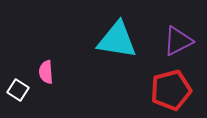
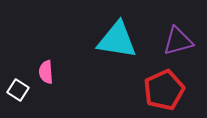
purple triangle: rotated 12 degrees clockwise
red pentagon: moved 7 px left; rotated 9 degrees counterclockwise
